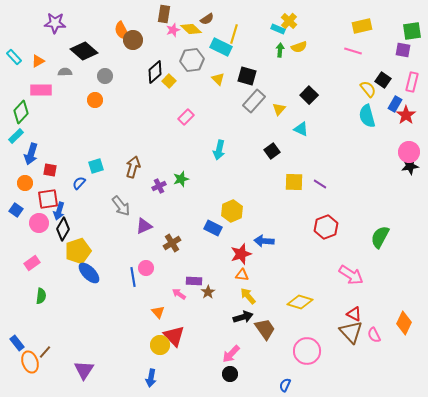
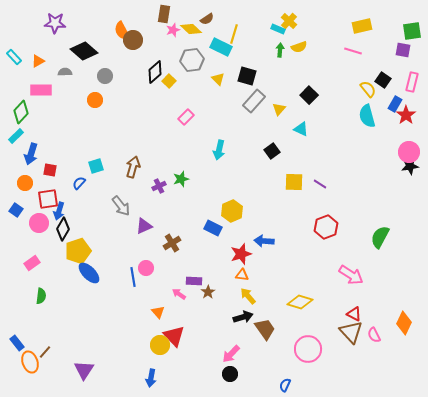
pink circle at (307, 351): moved 1 px right, 2 px up
